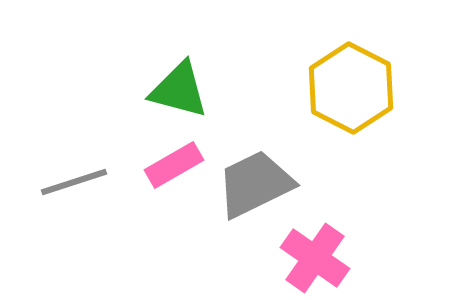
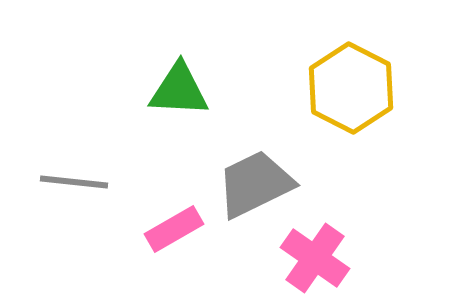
green triangle: rotated 12 degrees counterclockwise
pink rectangle: moved 64 px down
gray line: rotated 24 degrees clockwise
